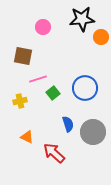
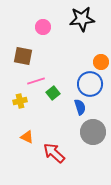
orange circle: moved 25 px down
pink line: moved 2 px left, 2 px down
blue circle: moved 5 px right, 4 px up
blue semicircle: moved 12 px right, 17 px up
